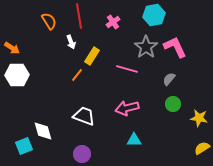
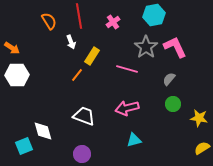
cyan triangle: rotated 14 degrees counterclockwise
